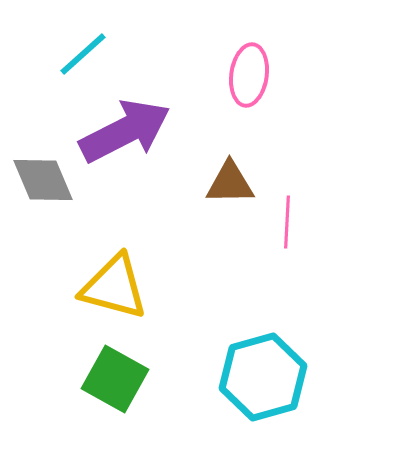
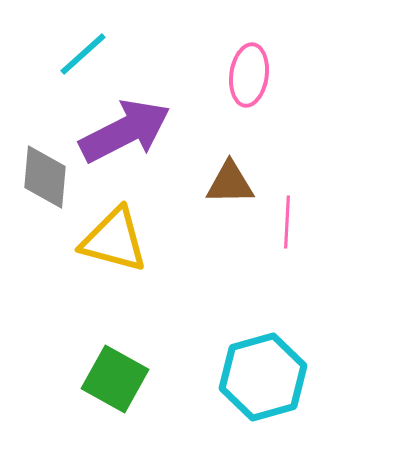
gray diamond: moved 2 px right, 3 px up; rotated 28 degrees clockwise
yellow triangle: moved 47 px up
